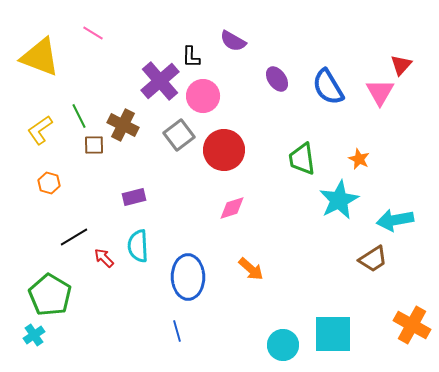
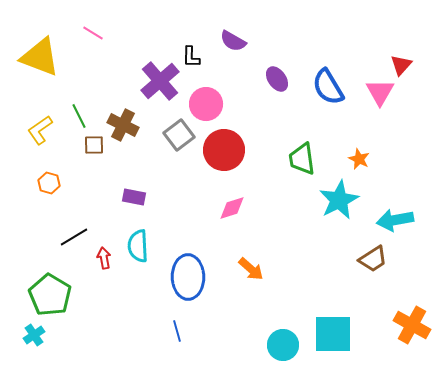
pink circle: moved 3 px right, 8 px down
purple rectangle: rotated 25 degrees clockwise
red arrow: rotated 35 degrees clockwise
